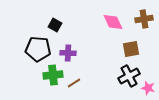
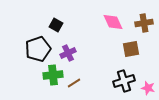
brown cross: moved 4 px down
black square: moved 1 px right
black pentagon: rotated 25 degrees counterclockwise
purple cross: rotated 28 degrees counterclockwise
black cross: moved 5 px left, 5 px down; rotated 10 degrees clockwise
